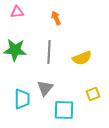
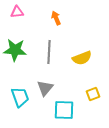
cyan trapezoid: moved 2 px left, 2 px up; rotated 20 degrees counterclockwise
